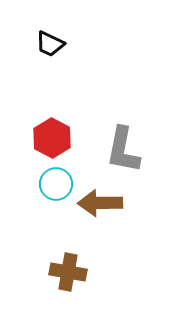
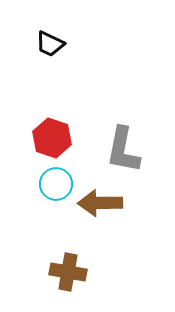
red hexagon: rotated 9 degrees counterclockwise
